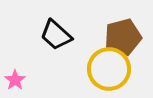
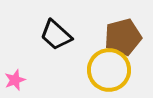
yellow circle: moved 1 px down
pink star: rotated 15 degrees clockwise
